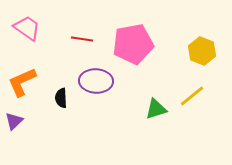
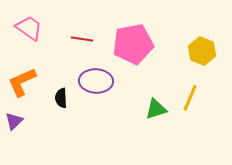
pink trapezoid: moved 2 px right
yellow line: moved 2 px left, 2 px down; rotated 28 degrees counterclockwise
